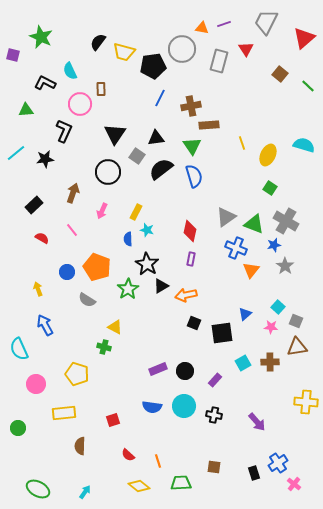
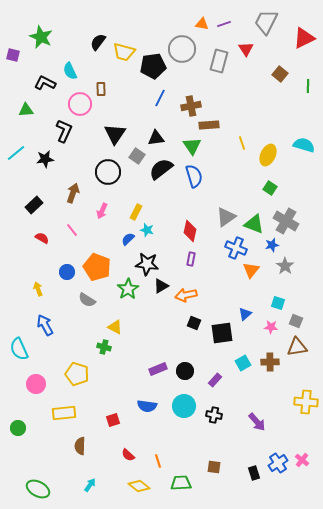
orange triangle at (202, 28): moved 4 px up
red triangle at (304, 38): rotated 15 degrees clockwise
green line at (308, 86): rotated 48 degrees clockwise
blue semicircle at (128, 239): rotated 48 degrees clockwise
blue star at (274, 245): moved 2 px left
black star at (147, 264): rotated 25 degrees counterclockwise
cyan square at (278, 307): moved 4 px up; rotated 24 degrees counterclockwise
blue semicircle at (152, 407): moved 5 px left, 1 px up
pink cross at (294, 484): moved 8 px right, 24 px up
cyan arrow at (85, 492): moved 5 px right, 7 px up
